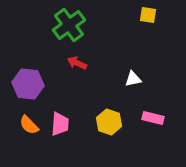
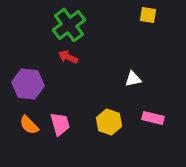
red arrow: moved 9 px left, 6 px up
pink trapezoid: rotated 20 degrees counterclockwise
